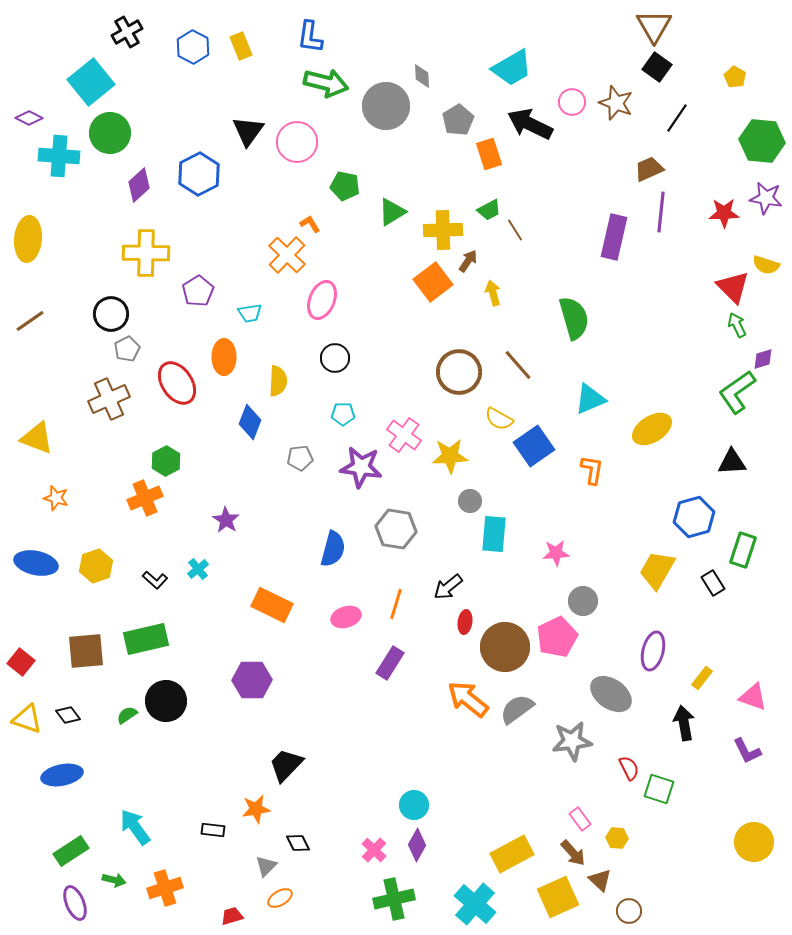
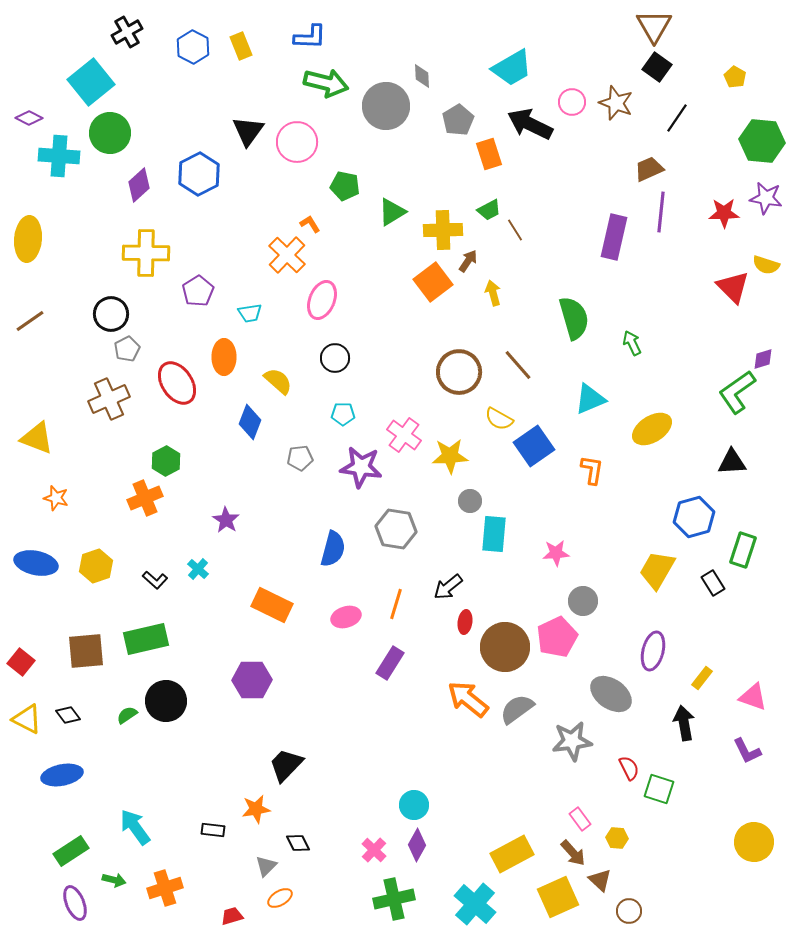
blue L-shape at (310, 37): rotated 96 degrees counterclockwise
green arrow at (737, 325): moved 105 px left, 18 px down
yellow semicircle at (278, 381): rotated 52 degrees counterclockwise
cyan cross at (198, 569): rotated 10 degrees counterclockwise
yellow triangle at (27, 719): rotated 8 degrees clockwise
